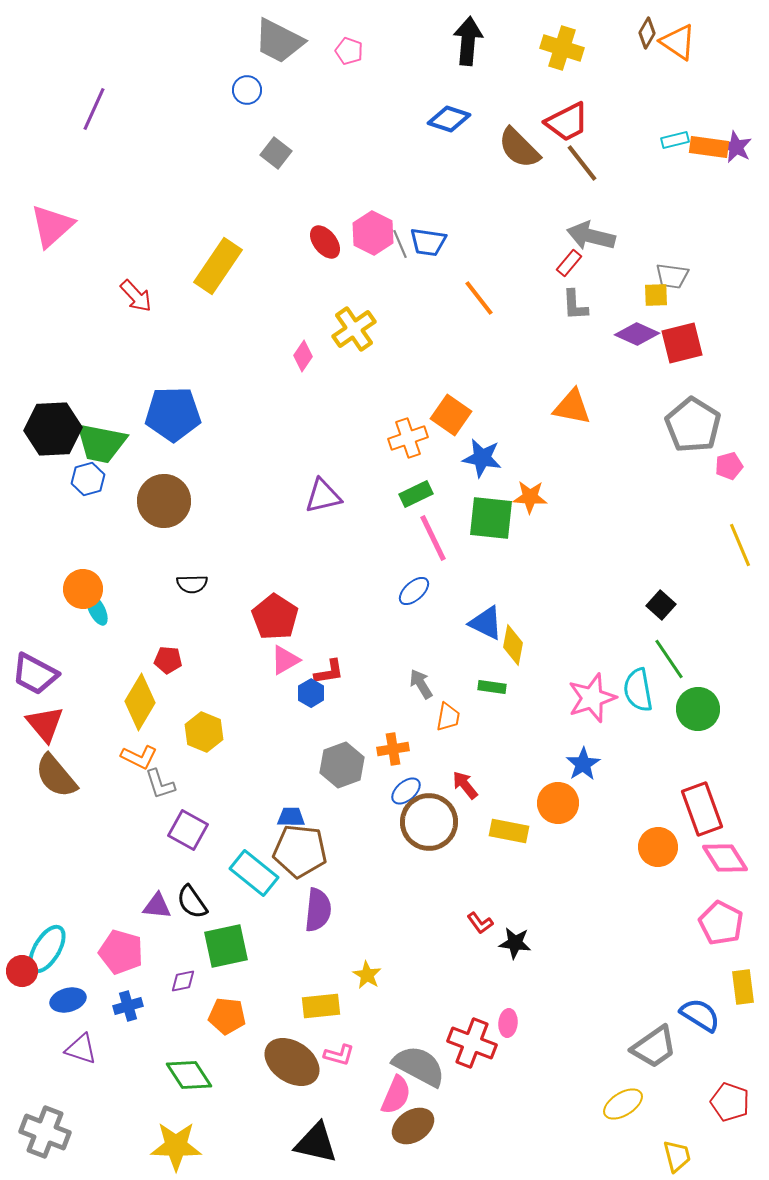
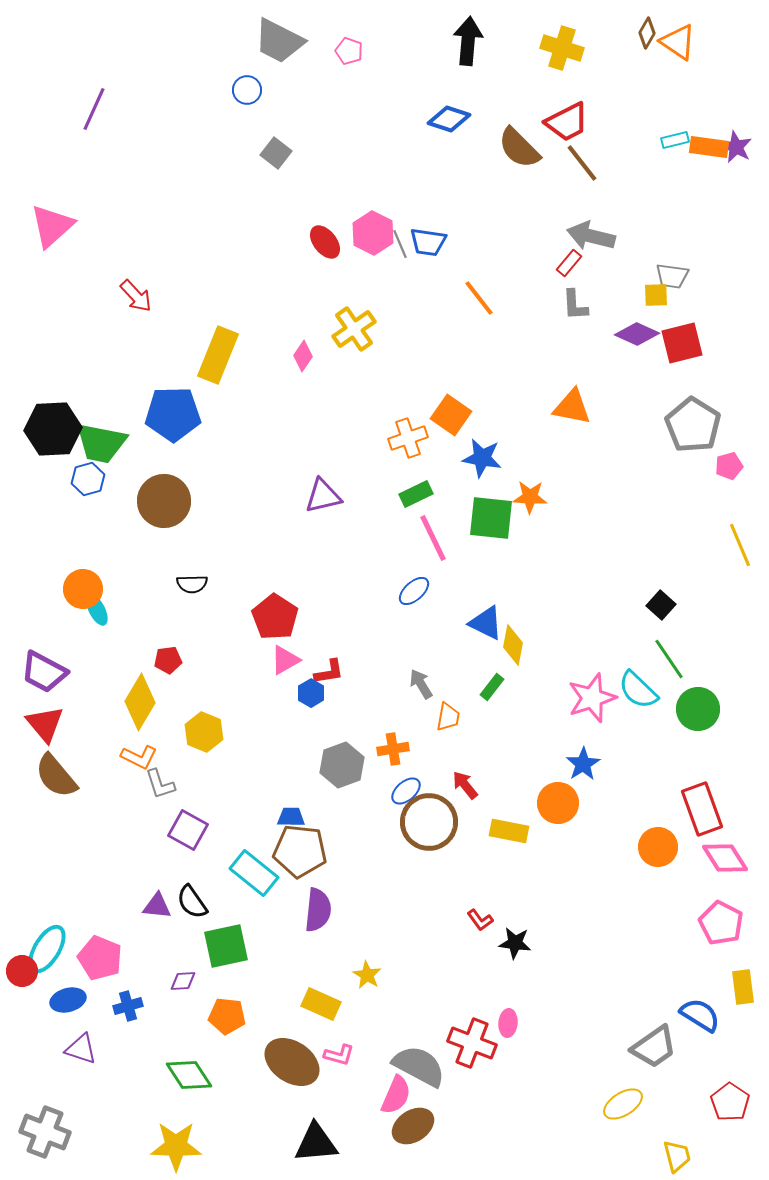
yellow rectangle at (218, 266): moved 89 px down; rotated 12 degrees counterclockwise
red pentagon at (168, 660): rotated 12 degrees counterclockwise
purple trapezoid at (35, 674): moved 9 px right, 2 px up
green rectangle at (492, 687): rotated 60 degrees counterclockwise
cyan semicircle at (638, 690): rotated 36 degrees counterclockwise
red L-shape at (480, 923): moved 3 px up
pink pentagon at (121, 952): moved 21 px left, 6 px down; rotated 6 degrees clockwise
purple diamond at (183, 981): rotated 8 degrees clockwise
yellow rectangle at (321, 1006): moved 2 px up; rotated 30 degrees clockwise
red pentagon at (730, 1102): rotated 15 degrees clockwise
black triangle at (316, 1143): rotated 18 degrees counterclockwise
